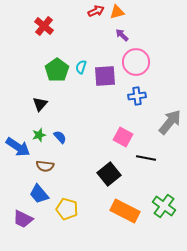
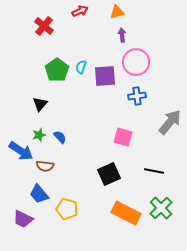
red arrow: moved 16 px left
purple arrow: rotated 40 degrees clockwise
pink square: rotated 12 degrees counterclockwise
blue arrow: moved 3 px right, 4 px down
black line: moved 8 px right, 13 px down
black square: rotated 15 degrees clockwise
green cross: moved 3 px left, 2 px down; rotated 10 degrees clockwise
orange rectangle: moved 1 px right, 2 px down
